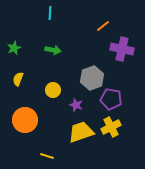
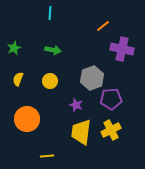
yellow circle: moved 3 px left, 9 px up
purple pentagon: rotated 15 degrees counterclockwise
orange circle: moved 2 px right, 1 px up
yellow cross: moved 3 px down
yellow trapezoid: rotated 64 degrees counterclockwise
yellow line: rotated 24 degrees counterclockwise
